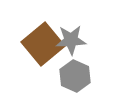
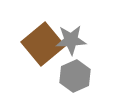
gray hexagon: rotated 12 degrees clockwise
